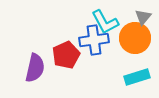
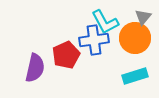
cyan rectangle: moved 2 px left, 1 px up
